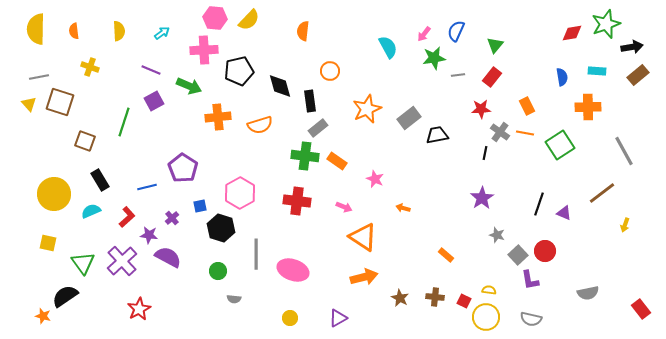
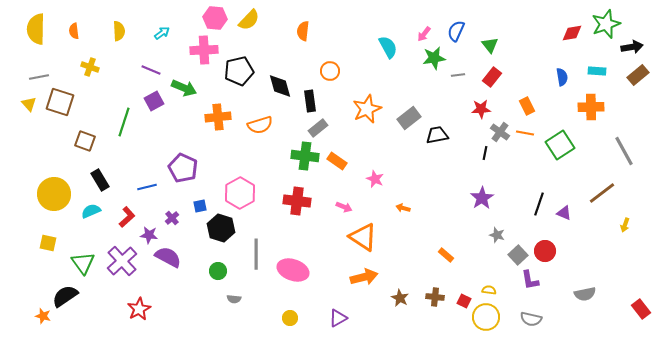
green triangle at (495, 45): moved 5 px left; rotated 18 degrees counterclockwise
green arrow at (189, 86): moved 5 px left, 2 px down
orange cross at (588, 107): moved 3 px right
purple pentagon at (183, 168): rotated 8 degrees counterclockwise
gray semicircle at (588, 293): moved 3 px left, 1 px down
